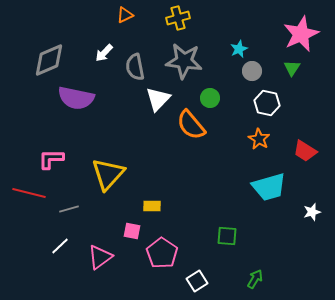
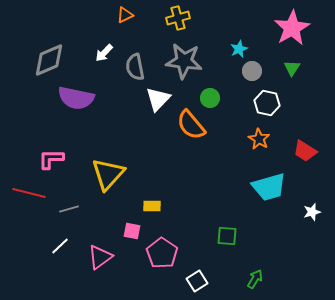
pink star: moved 9 px left, 6 px up; rotated 6 degrees counterclockwise
